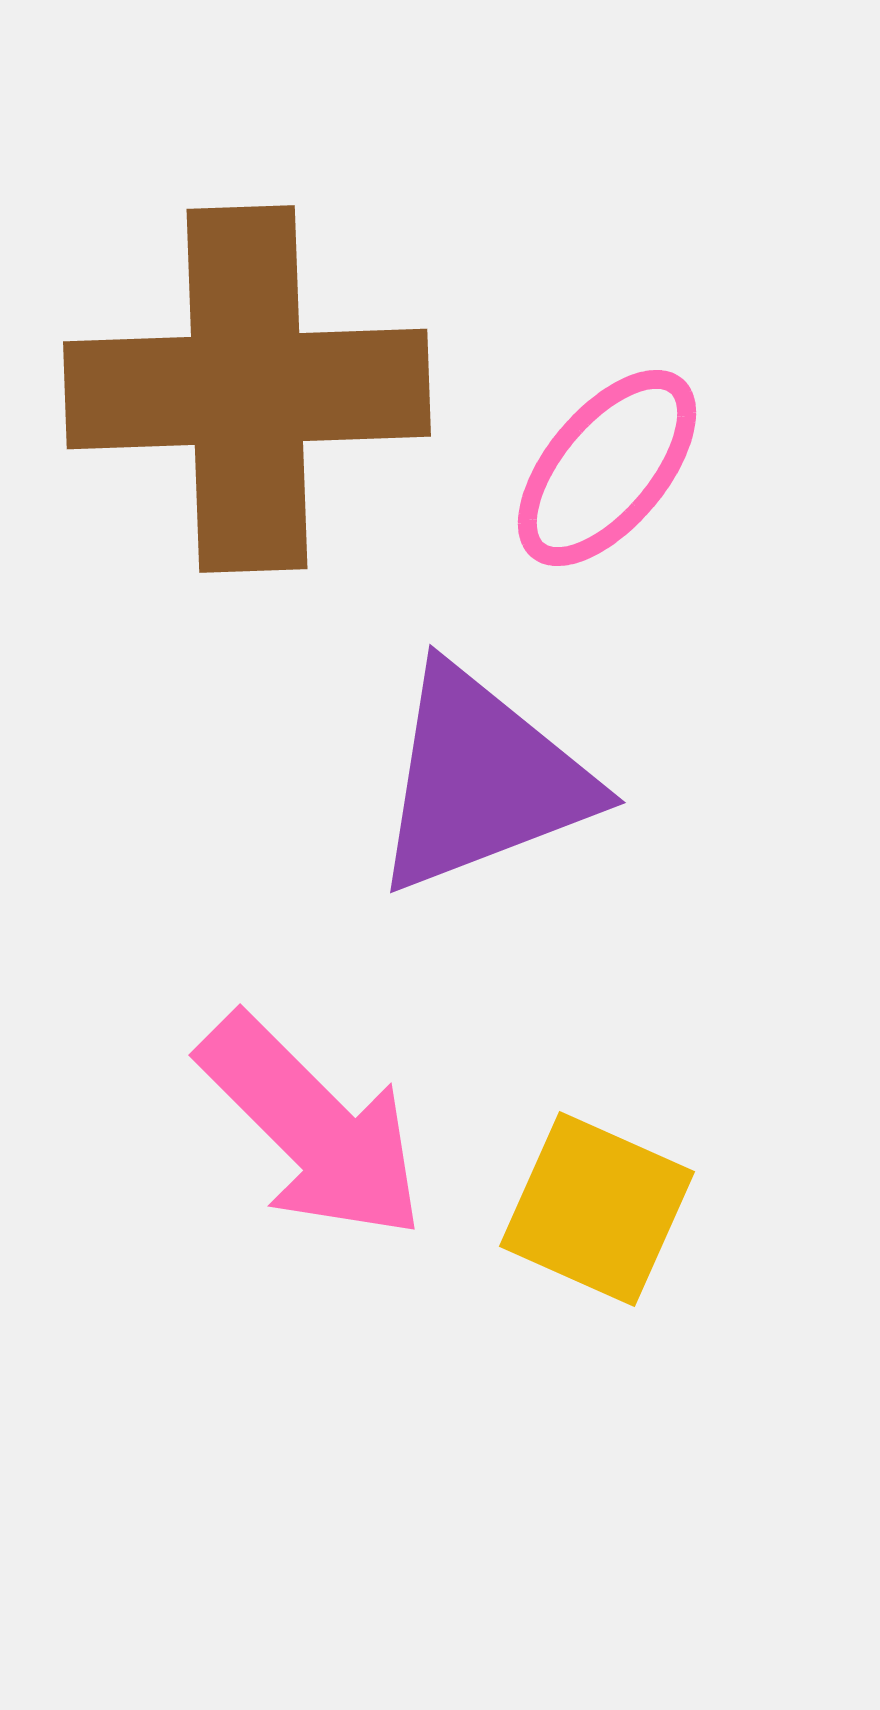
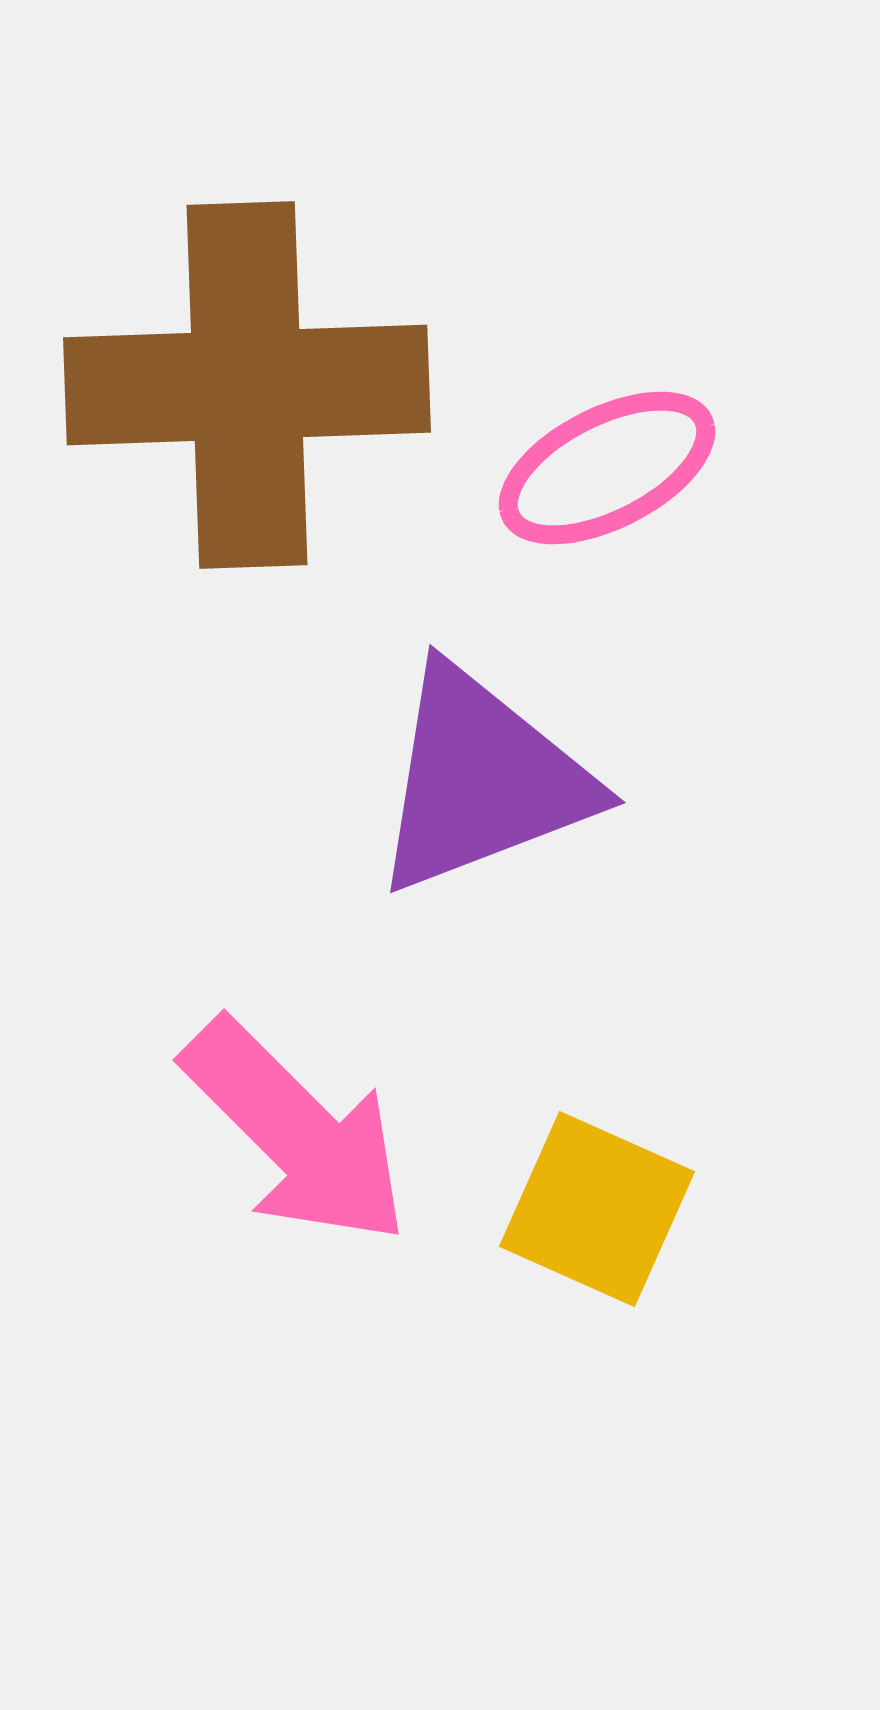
brown cross: moved 4 px up
pink ellipse: rotated 23 degrees clockwise
pink arrow: moved 16 px left, 5 px down
